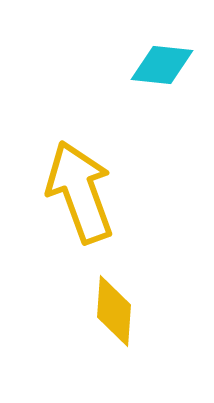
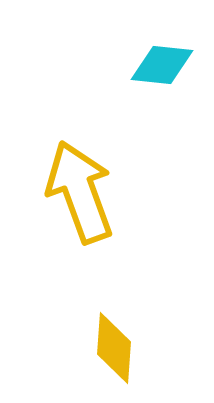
yellow diamond: moved 37 px down
